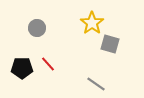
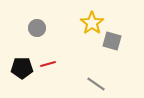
gray square: moved 2 px right, 3 px up
red line: rotated 63 degrees counterclockwise
